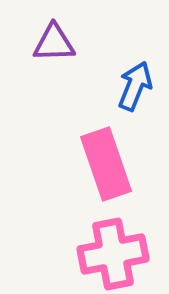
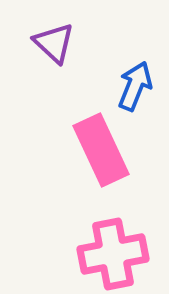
purple triangle: rotated 45 degrees clockwise
pink rectangle: moved 5 px left, 14 px up; rotated 6 degrees counterclockwise
